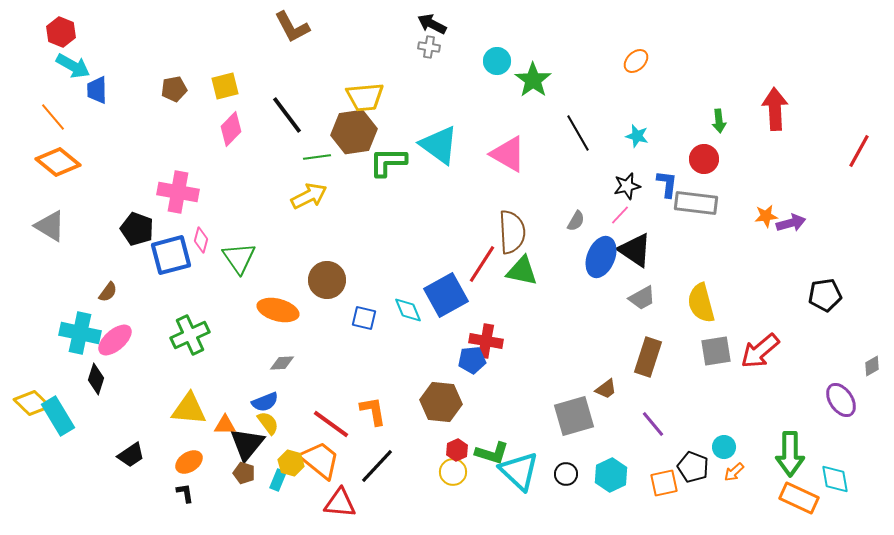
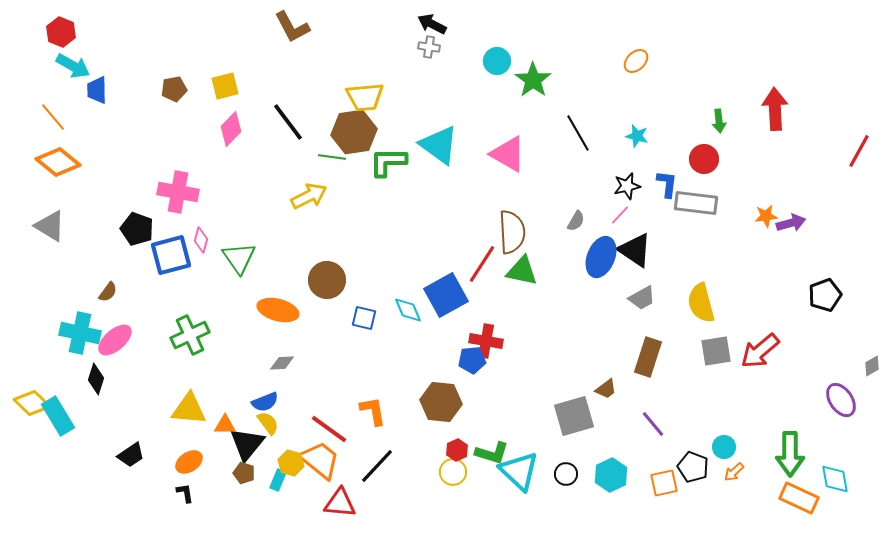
black line at (287, 115): moved 1 px right, 7 px down
green line at (317, 157): moved 15 px right; rotated 16 degrees clockwise
black pentagon at (825, 295): rotated 12 degrees counterclockwise
red line at (331, 424): moved 2 px left, 5 px down
